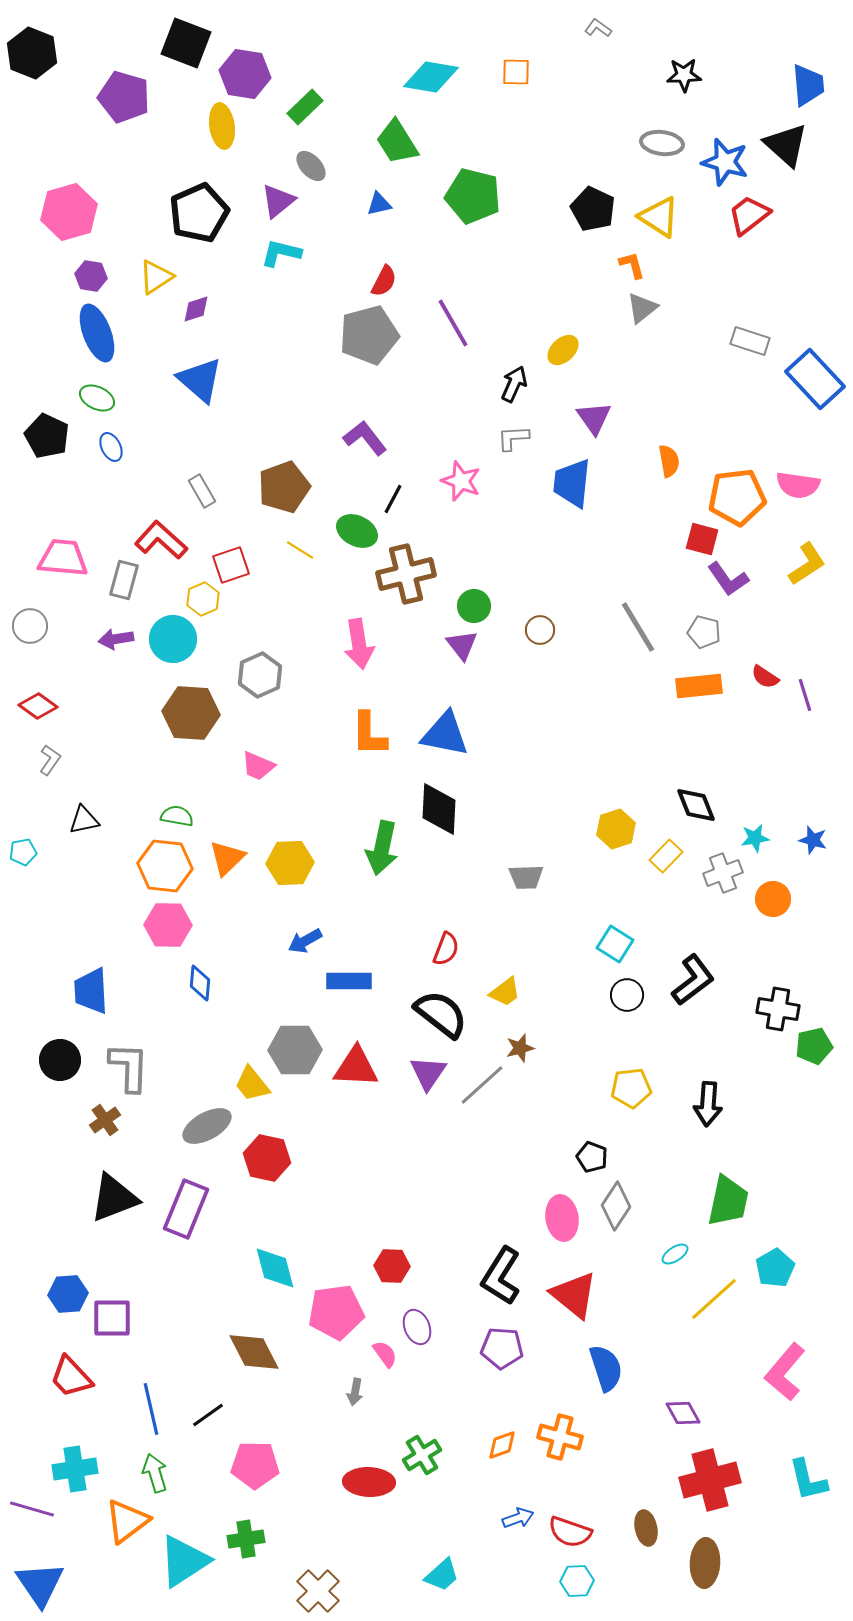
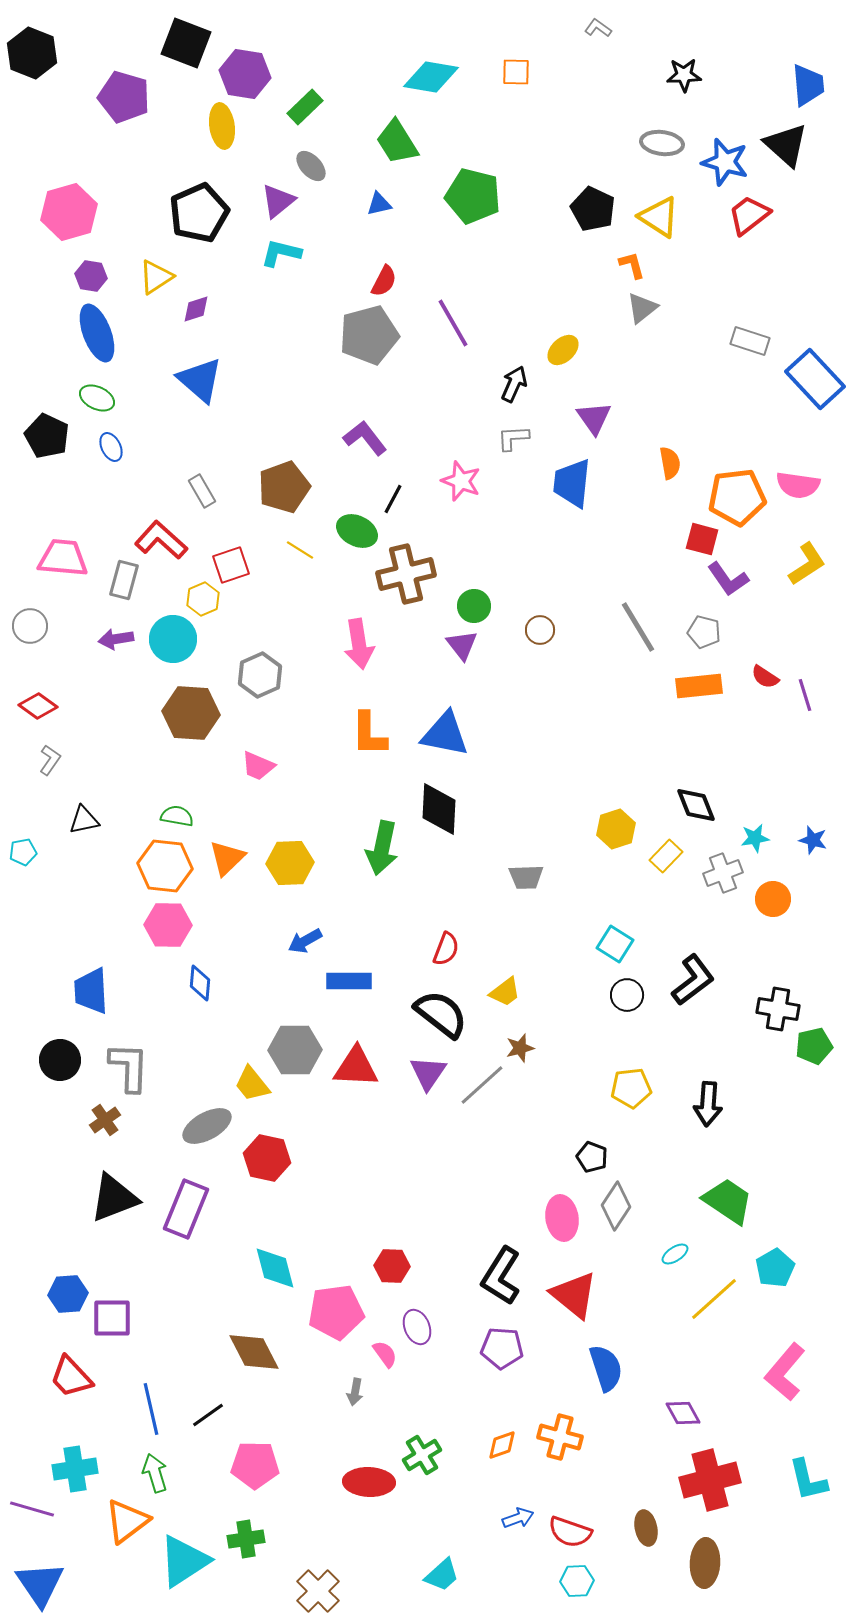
orange semicircle at (669, 461): moved 1 px right, 2 px down
green trapezoid at (728, 1201): rotated 68 degrees counterclockwise
